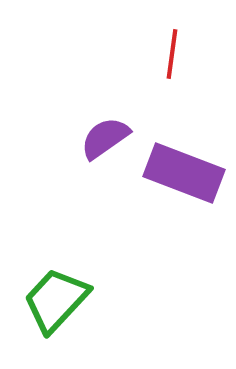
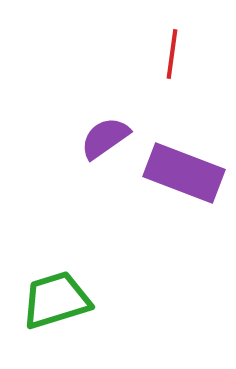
green trapezoid: rotated 30 degrees clockwise
